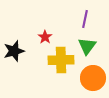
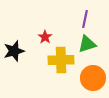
green triangle: moved 2 px up; rotated 36 degrees clockwise
